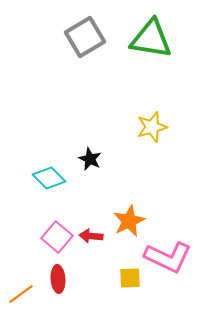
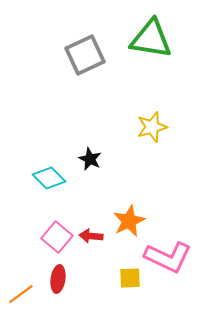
gray square: moved 18 px down; rotated 6 degrees clockwise
red ellipse: rotated 12 degrees clockwise
